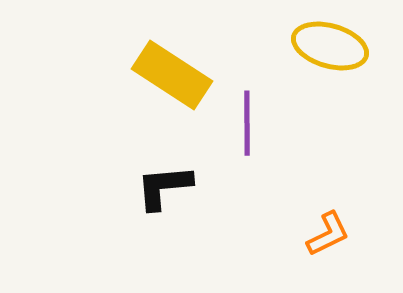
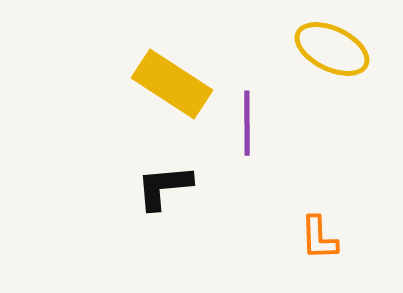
yellow ellipse: moved 2 px right, 3 px down; rotated 10 degrees clockwise
yellow rectangle: moved 9 px down
orange L-shape: moved 9 px left, 4 px down; rotated 114 degrees clockwise
